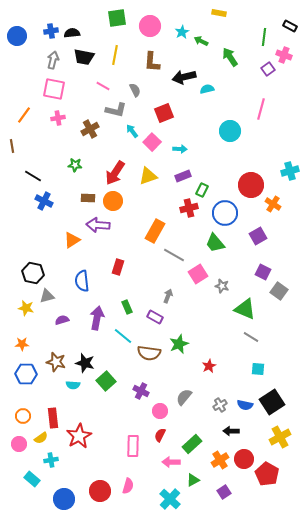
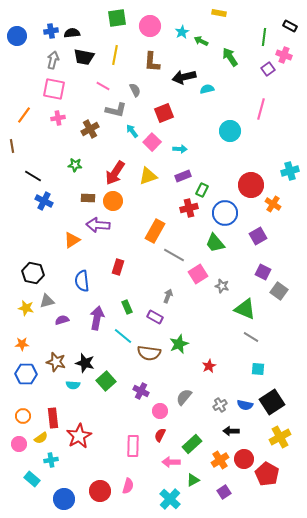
gray triangle at (47, 296): moved 5 px down
